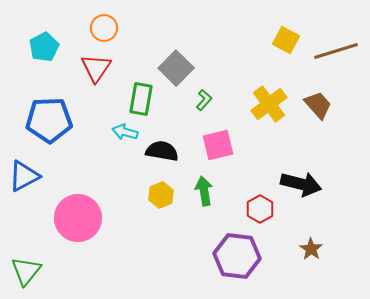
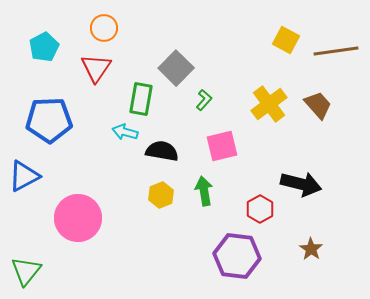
brown line: rotated 9 degrees clockwise
pink square: moved 4 px right, 1 px down
